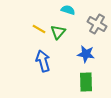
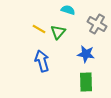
blue arrow: moved 1 px left
